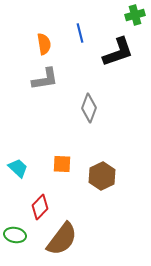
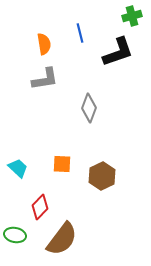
green cross: moved 3 px left, 1 px down
